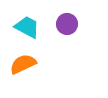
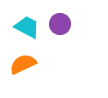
purple circle: moved 7 px left
